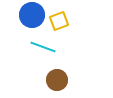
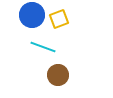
yellow square: moved 2 px up
brown circle: moved 1 px right, 5 px up
